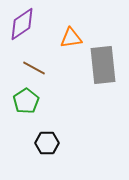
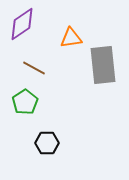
green pentagon: moved 1 px left, 1 px down
